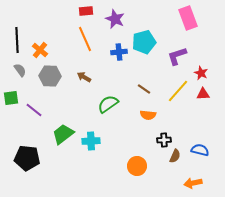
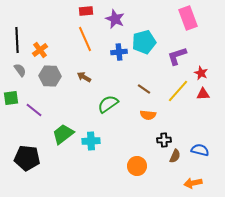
orange cross: rotated 14 degrees clockwise
